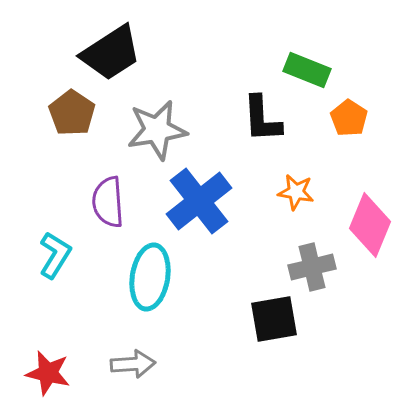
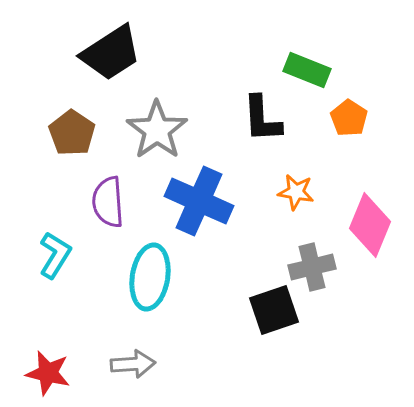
brown pentagon: moved 20 px down
gray star: rotated 26 degrees counterclockwise
blue cross: rotated 28 degrees counterclockwise
black square: moved 9 px up; rotated 9 degrees counterclockwise
